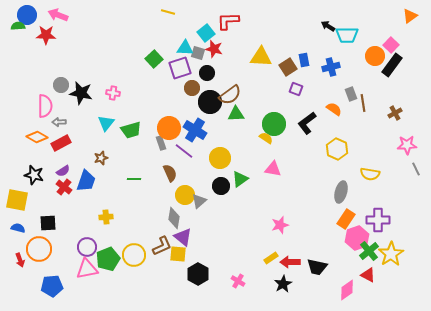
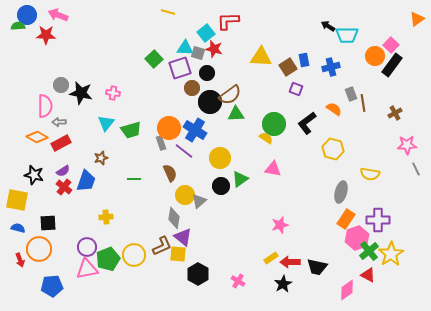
orange triangle at (410, 16): moved 7 px right, 3 px down
yellow hexagon at (337, 149): moved 4 px left; rotated 10 degrees counterclockwise
